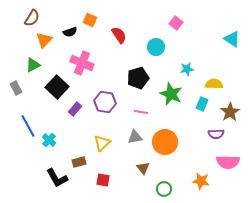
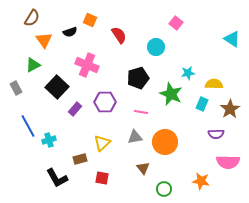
orange triangle: rotated 18 degrees counterclockwise
pink cross: moved 5 px right, 2 px down
cyan star: moved 1 px right, 4 px down
purple hexagon: rotated 10 degrees counterclockwise
brown star: moved 3 px up
cyan cross: rotated 32 degrees clockwise
brown rectangle: moved 1 px right, 3 px up
red square: moved 1 px left, 2 px up
